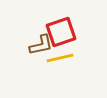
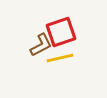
brown L-shape: rotated 15 degrees counterclockwise
